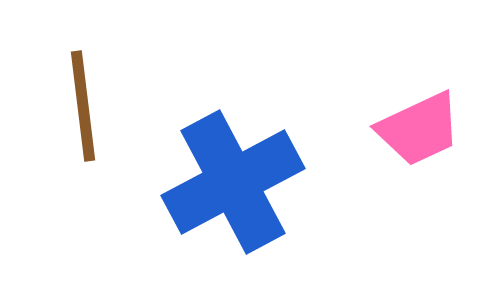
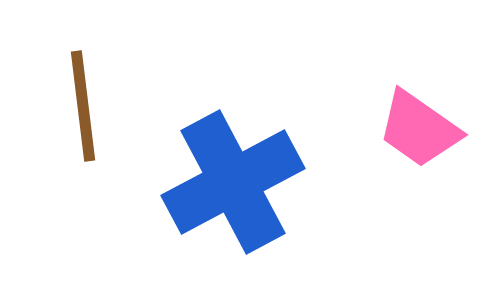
pink trapezoid: rotated 60 degrees clockwise
